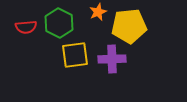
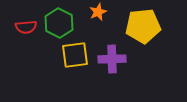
yellow pentagon: moved 14 px right
